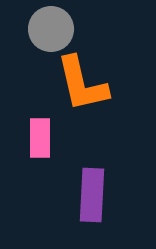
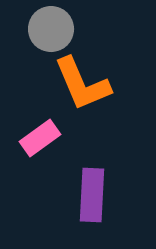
orange L-shape: rotated 10 degrees counterclockwise
pink rectangle: rotated 54 degrees clockwise
